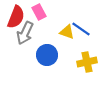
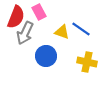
yellow triangle: moved 5 px left
blue circle: moved 1 px left, 1 px down
yellow cross: rotated 24 degrees clockwise
